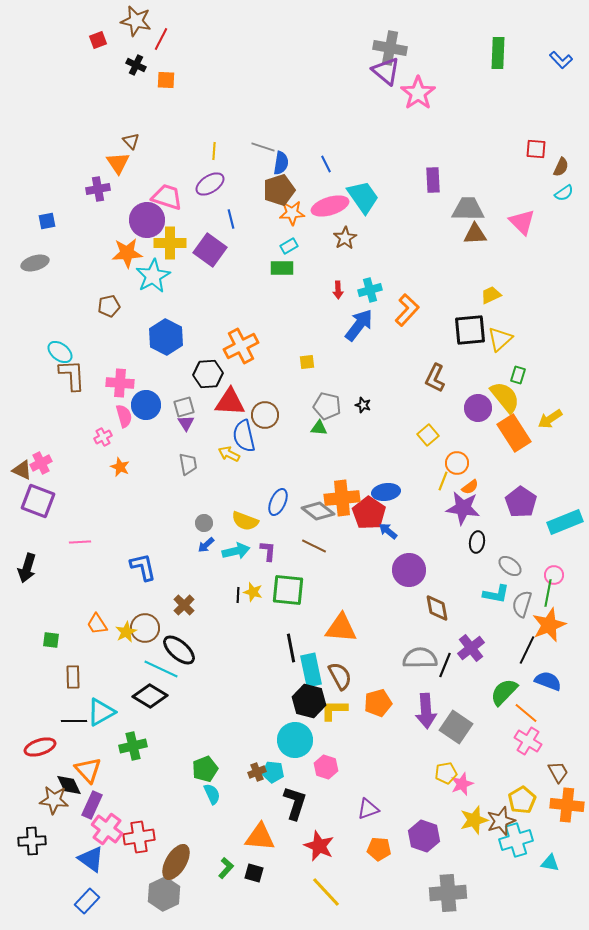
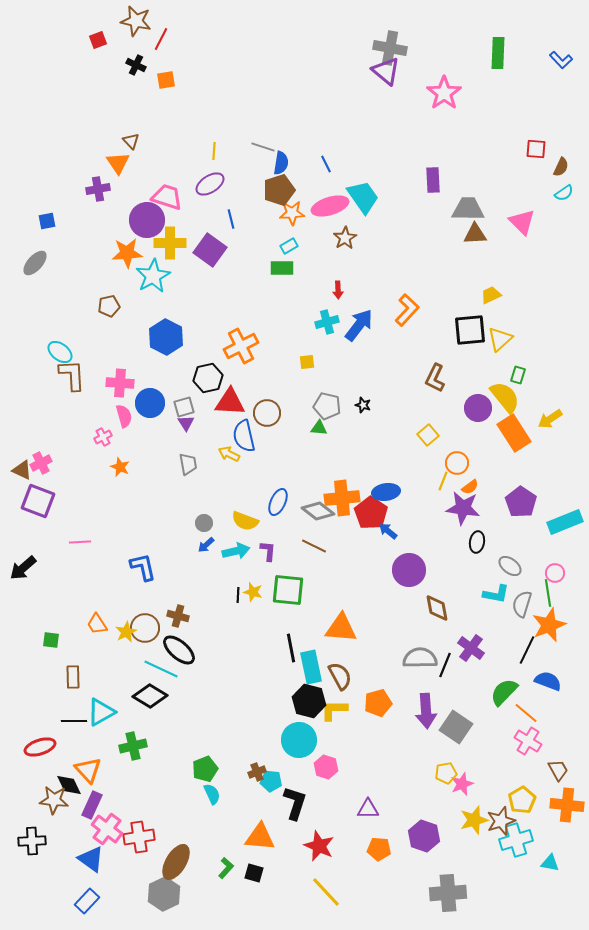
orange square at (166, 80): rotated 12 degrees counterclockwise
pink star at (418, 93): moved 26 px right
gray ellipse at (35, 263): rotated 32 degrees counterclockwise
cyan cross at (370, 290): moved 43 px left, 32 px down
black hexagon at (208, 374): moved 4 px down; rotated 8 degrees counterclockwise
blue circle at (146, 405): moved 4 px right, 2 px up
brown circle at (265, 415): moved 2 px right, 2 px up
red pentagon at (369, 513): moved 2 px right
black arrow at (27, 568): moved 4 px left; rotated 32 degrees clockwise
pink circle at (554, 575): moved 1 px right, 2 px up
green line at (548, 593): rotated 20 degrees counterclockwise
brown cross at (184, 605): moved 6 px left, 11 px down; rotated 30 degrees counterclockwise
purple cross at (471, 648): rotated 16 degrees counterclockwise
cyan rectangle at (311, 670): moved 3 px up
cyan circle at (295, 740): moved 4 px right
cyan pentagon at (273, 772): moved 2 px left, 9 px down
brown trapezoid at (558, 772): moved 2 px up
purple triangle at (368, 809): rotated 20 degrees clockwise
